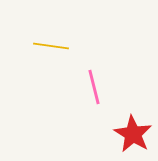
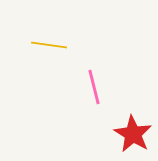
yellow line: moved 2 px left, 1 px up
